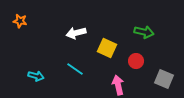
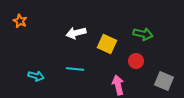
orange star: rotated 16 degrees clockwise
green arrow: moved 1 px left, 2 px down
yellow square: moved 4 px up
cyan line: rotated 30 degrees counterclockwise
gray square: moved 2 px down
